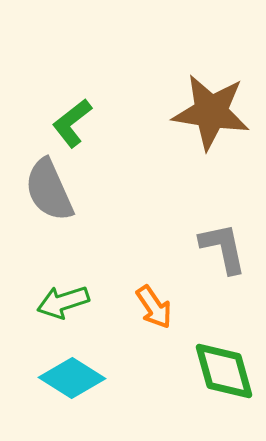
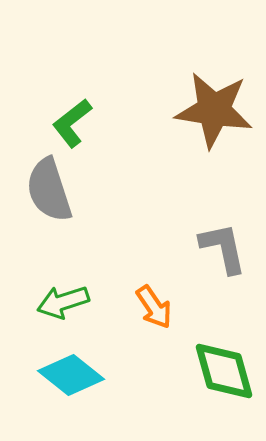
brown star: moved 3 px right, 2 px up
gray semicircle: rotated 6 degrees clockwise
cyan diamond: moved 1 px left, 3 px up; rotated 6 degrees clockwise
